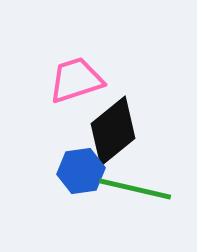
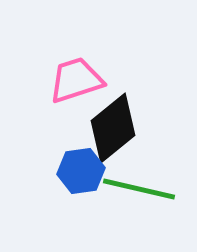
black diamond: moved 3 px up
green line: moved 4 px right
